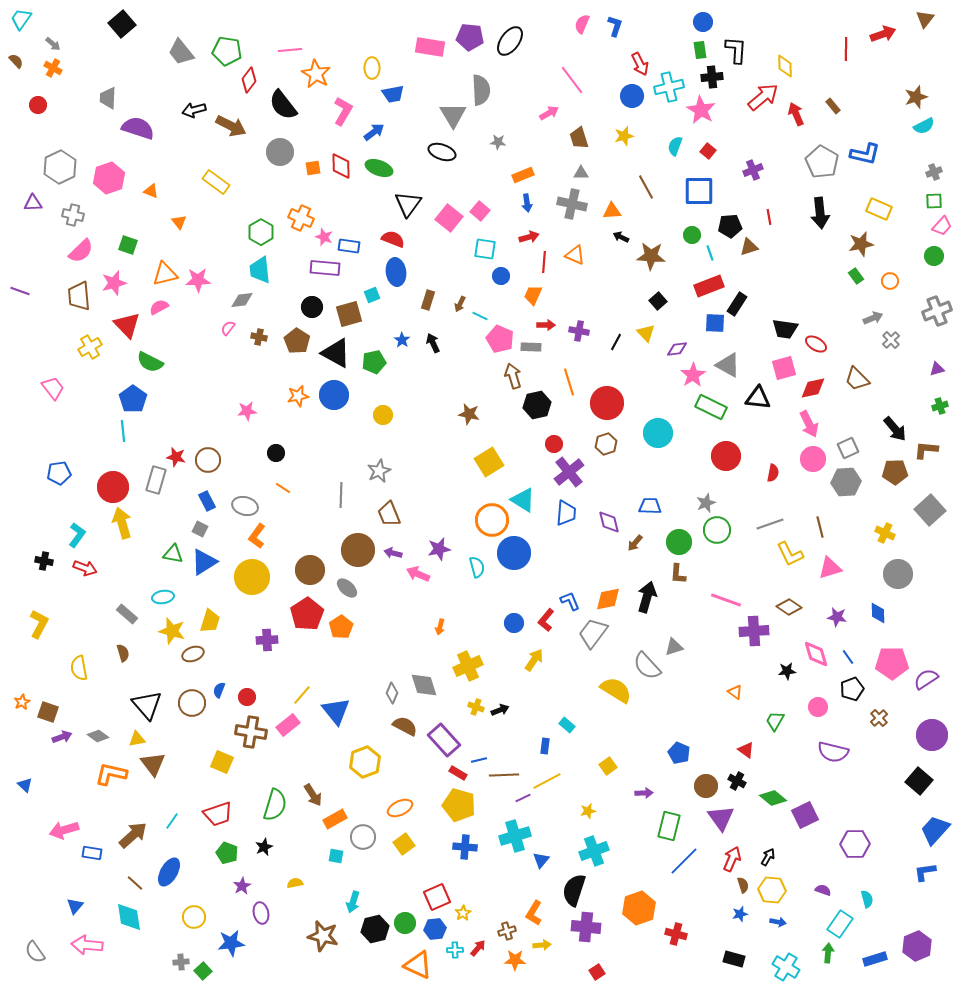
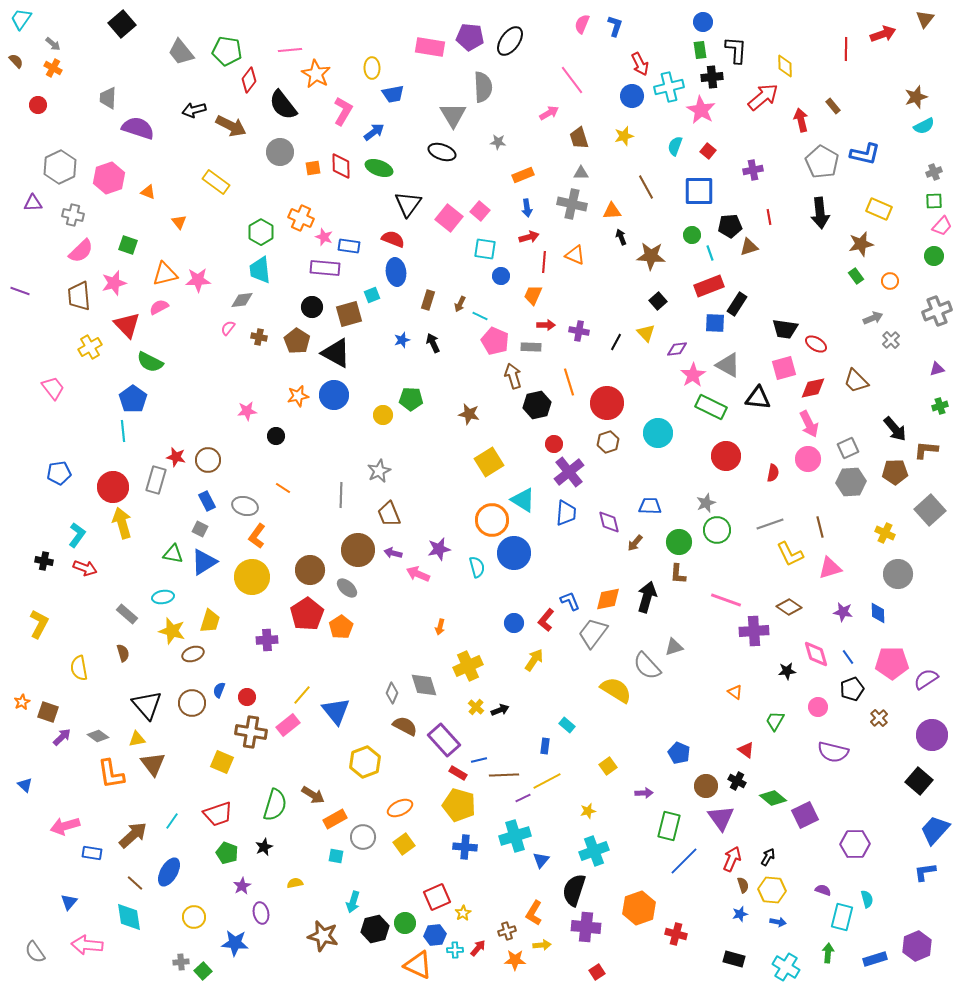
gray semicircle at (481, 90): moved 2 px right, 3 px up
red arrow at (796, 114): moved 5 px right, 6 px down; rotated 10 degrees clockwise
purple cross at (753, 170): rotated 12 degrees clockwise
orange triangle at (151, 191): moved 3 px left, 1 px down
blue arrow at (527, 203): moved 5 px down
black arrow at (621, 237): rotated 42 degrees clockwise
pink pentagon at (500, 339): moved 5 px left, 2 px down
blue star at (402, 340): rotated 21 degrees clockwise
green pentagon at (374, 362): moved 37 px right, 37 px down; rotated 15 degrees clockwise
brown trapezoid at (857, 379): moved 1 px left, 2 px down
brown hexagon at (606, 444): moved 2 px right, 2 px up
black circle at (276, 453): moved 17 px up
pink circle at (813, 459): moved 5 px left
gray hexagon at (846, 482): moved 5 px right
purple star at (837, 617): moved 6 px right, 5 px up
yellow cross at (476, 707): rotated 21 degrees clockwise
purple arrow at (62, 737): rotated 24 degrees counterclockwise
orange L-shape at (111, 774): rotated 112 degrees counterclockwise
brown arrow at (313, 795): rotated 25 degrees counterclockwise
pink arrow at (64, 830): moved 1 px right, 4 px up
blue triangle at (75, 906): moved 6 px left, 4 px up
cyan rectangle at (840, 924): moved 2 px right, 7 px up; rotated 20 degrees counterclockwise
blue hexagon at (435, 929): moved 6 px down
blue star at (231, 943): moved 4 px right; rotated 12 degrees clockwise
